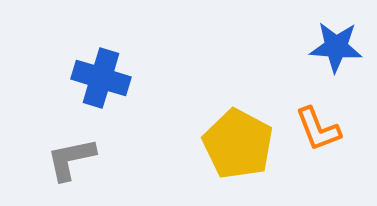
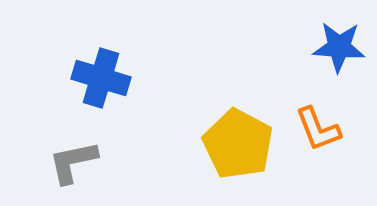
blue star: moved 3 px right
gray L-shape: moved 2 px right, 3 px down
